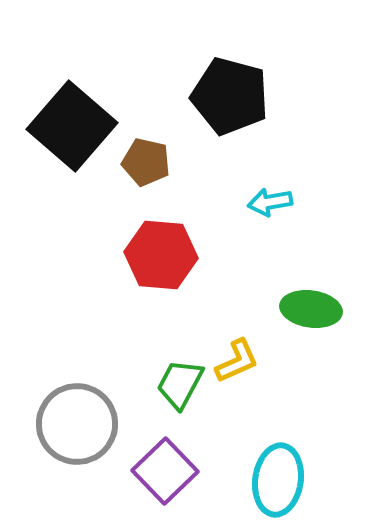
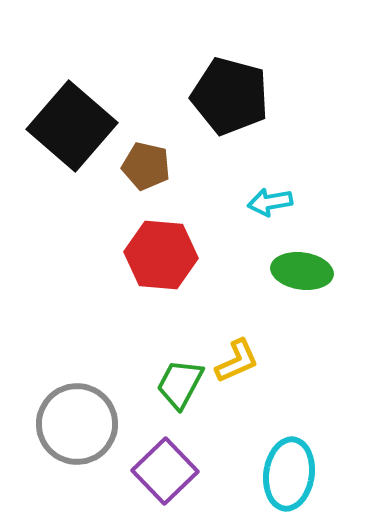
brown pentagon: moved 4 px down
green ellipse: moved 9 px left, 38 px up
cyan ellipse: moved 11 px right, 6 px up
